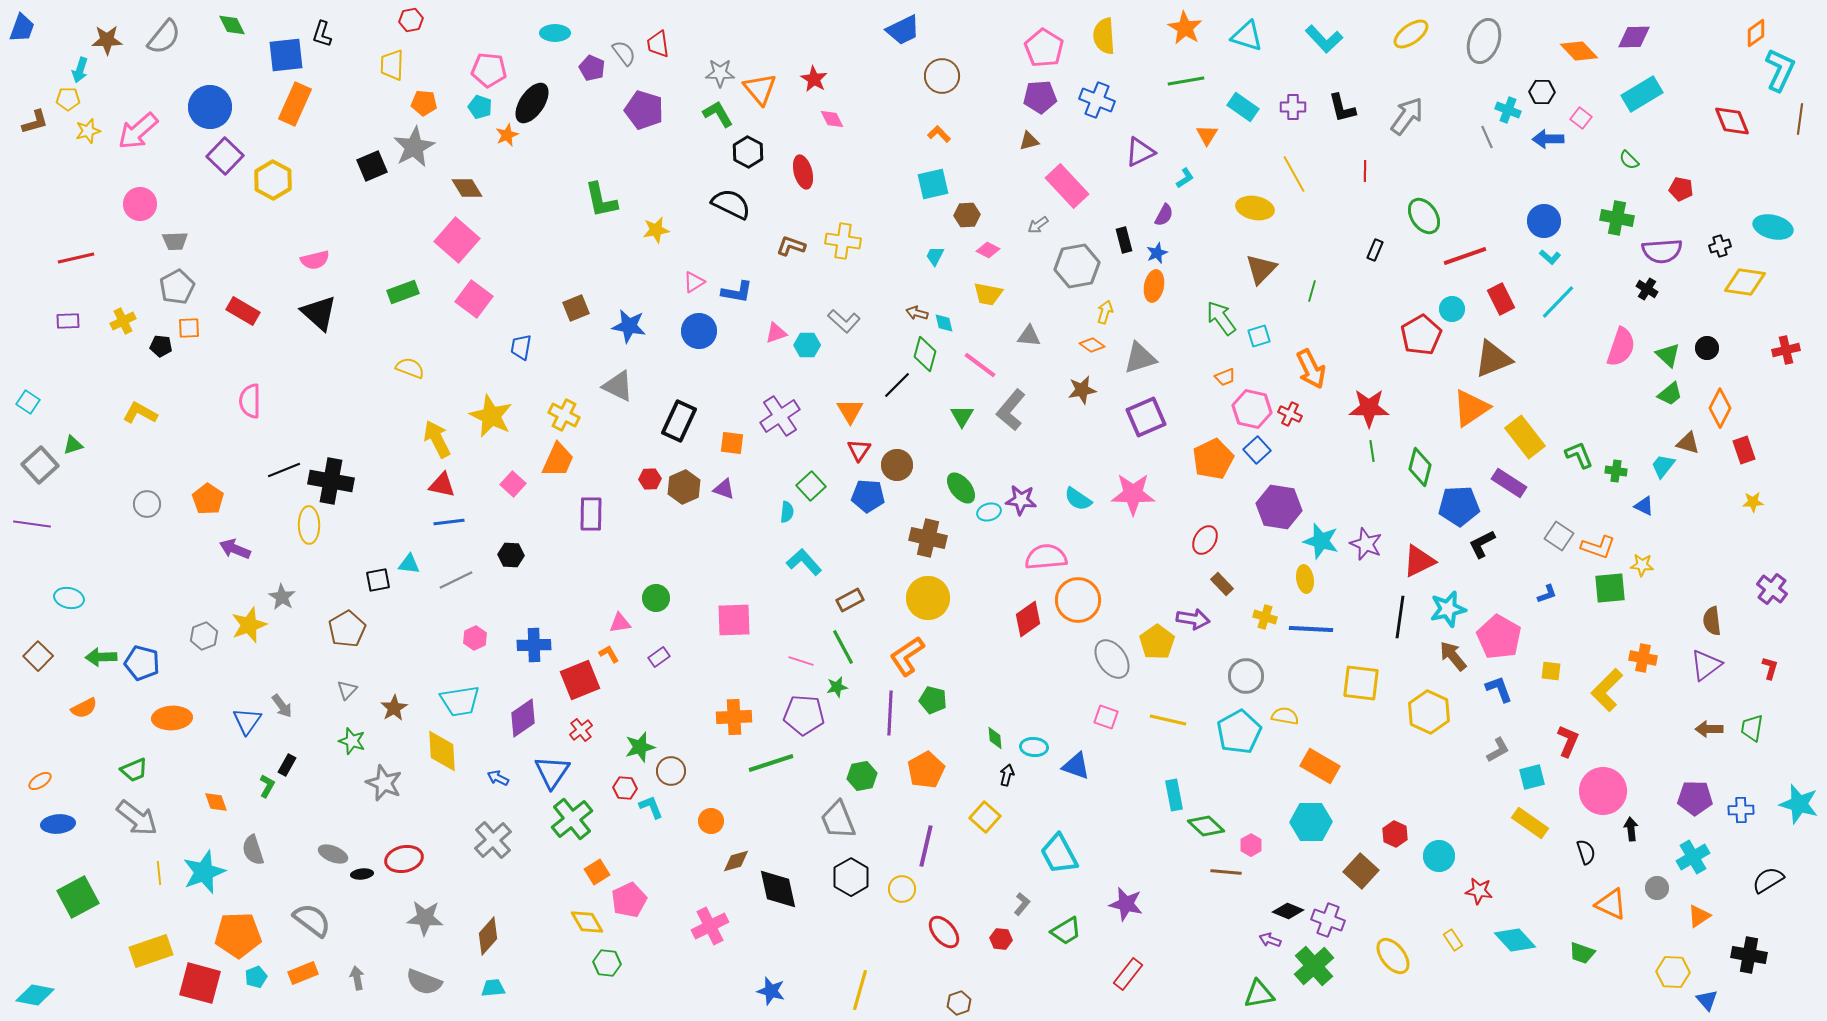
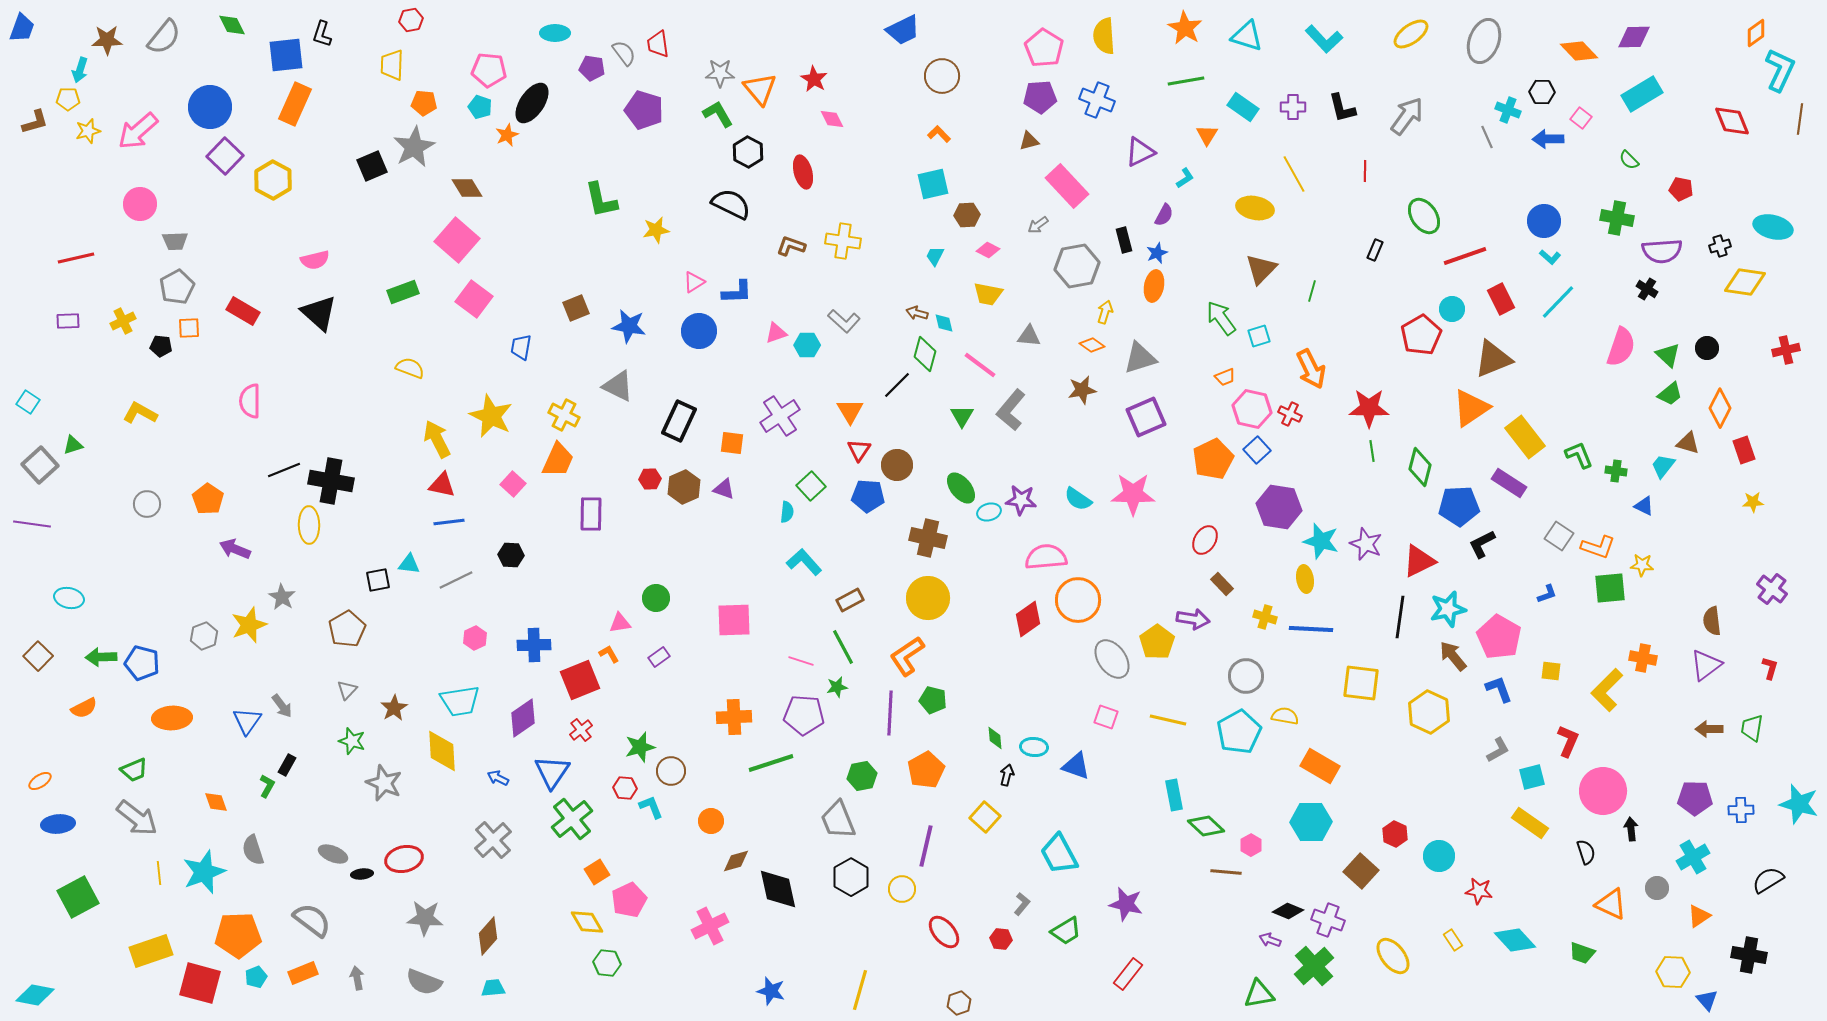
purple pentagon at (592, 68): rotated 15 degrees counterclockwise
blue L-shape at (737, 292): rotated 12 degrees counterclockwise
